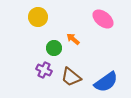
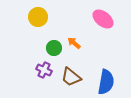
orange arrow: moved 1 px right, 4 px down
blue semicircle: rotated 45 degrees counterclockwise
